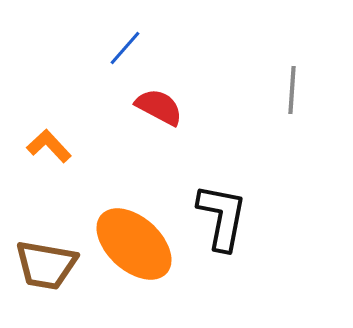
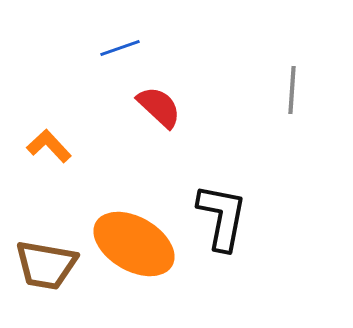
blue line: moved 5 px left; rotated 30 degrees clockwise
red semicircle: rotated 15 degrees clockwise
orange ellipse: rotated 12 degrees counterclockwise
